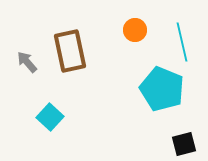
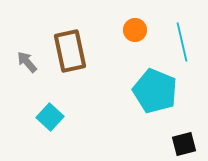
cyan pentagon: moved 7 px left, 2 px down
